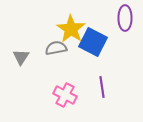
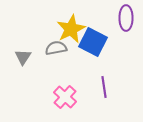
purple ellipse: moved 1 px right
yellow star: rotated 12 degrees clockwise
gray triangle: moved 2 px right
purple line: moved 2 px right
pink cross: moved 2 px down; rotated 15 degrees clockwise
